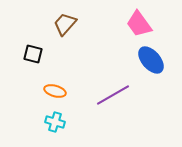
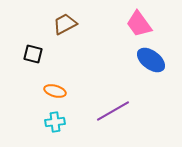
brown trapezoid: rotated 20 degrees clockwise
blue ellipse: rotated 12 degrees counterclockwise
purple line: moved 16 px down
cyan cross: rotated 24 degrees counterclockwise
